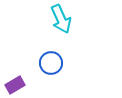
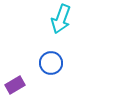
cyan arrow: rotated 44 degrees clockwise
